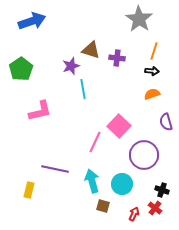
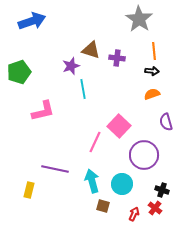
orange line: rotated 24 degrees counterclockwise
green pentagon: moved 2 px left, 3 px down; rotated 15 degrees clockwise
pink L-shape: moved 3 px right
